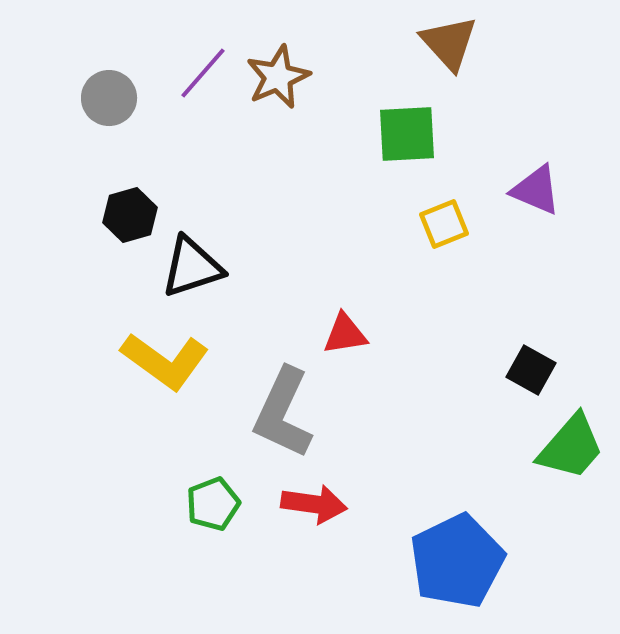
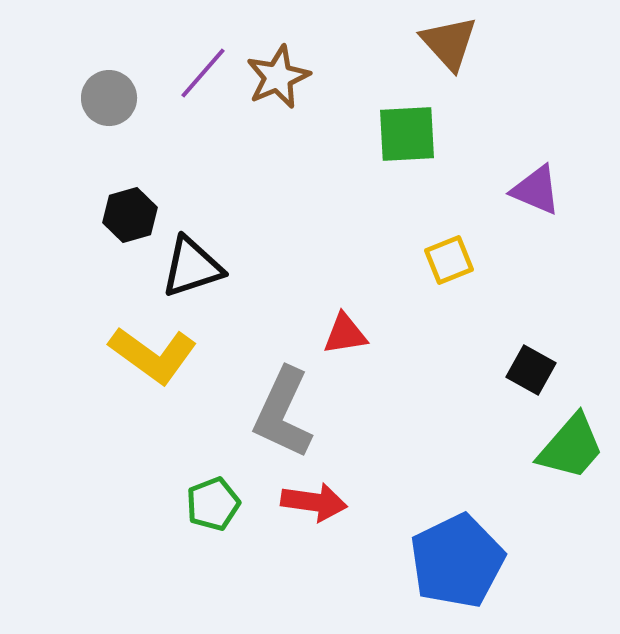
yellow square: moved 5 px right, 36 px down
yellow L-shape: moved 12 px left, 6 px up
red arrow: moved 2 px up
